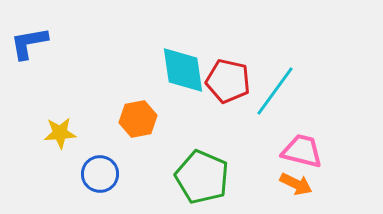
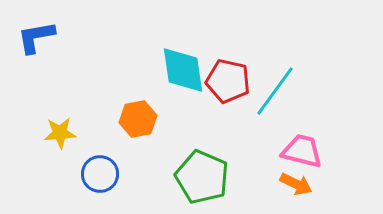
blue L-shape: moved 7 px right, 6 px up
